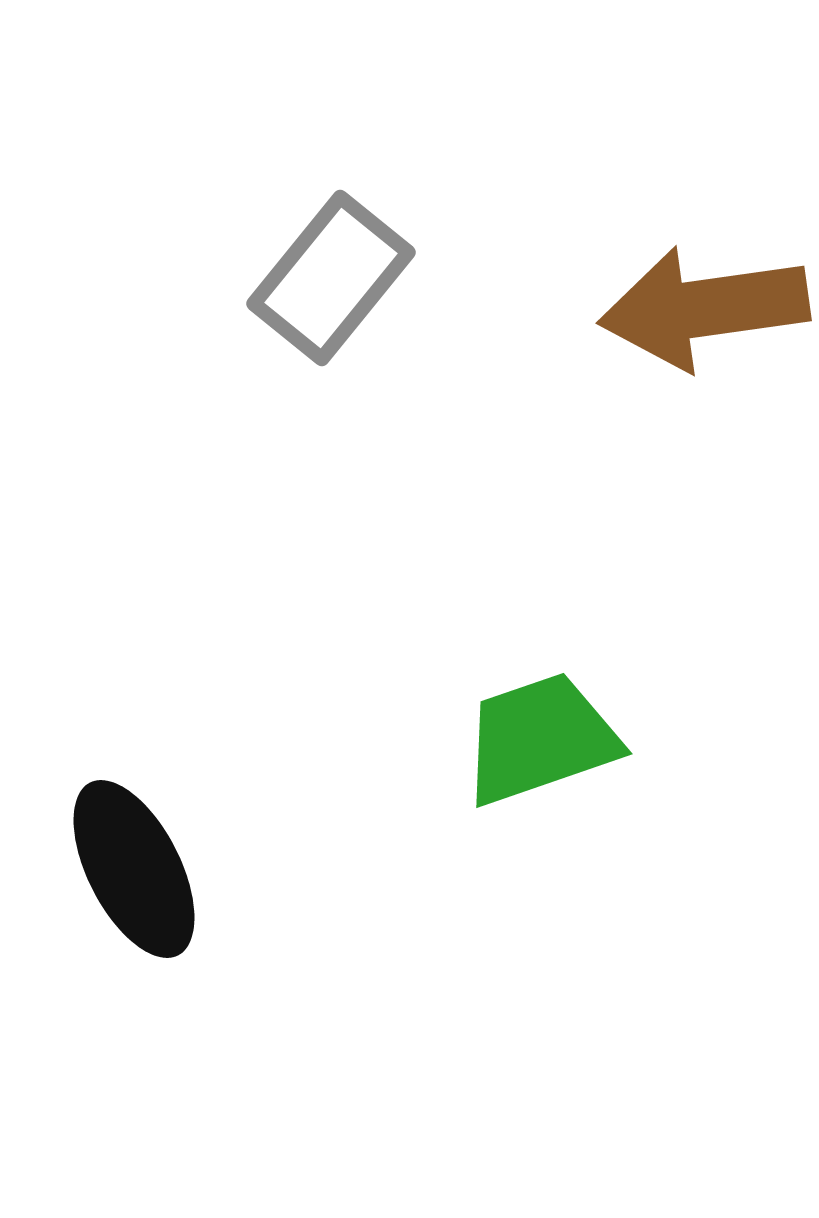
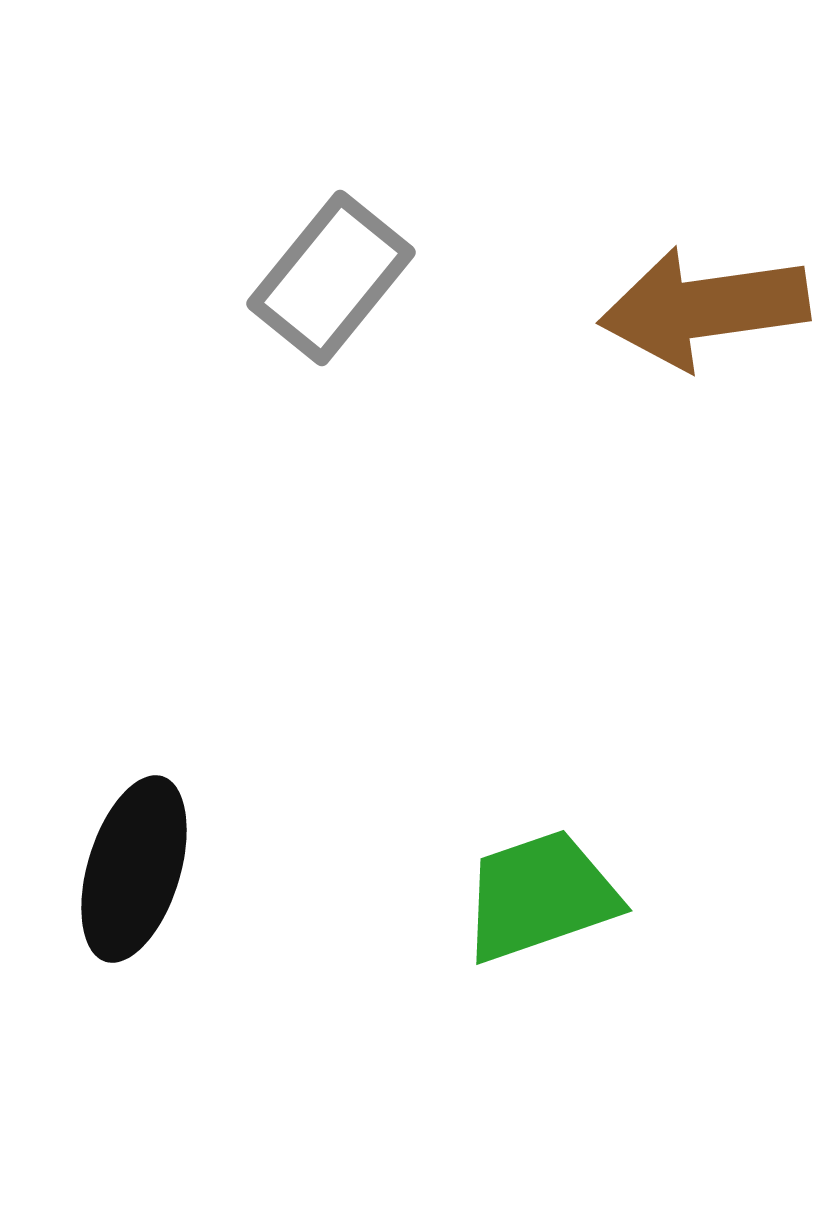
green trapezoid: moved 157 px down
black ellipse: rotated 44 degrees clockwise
